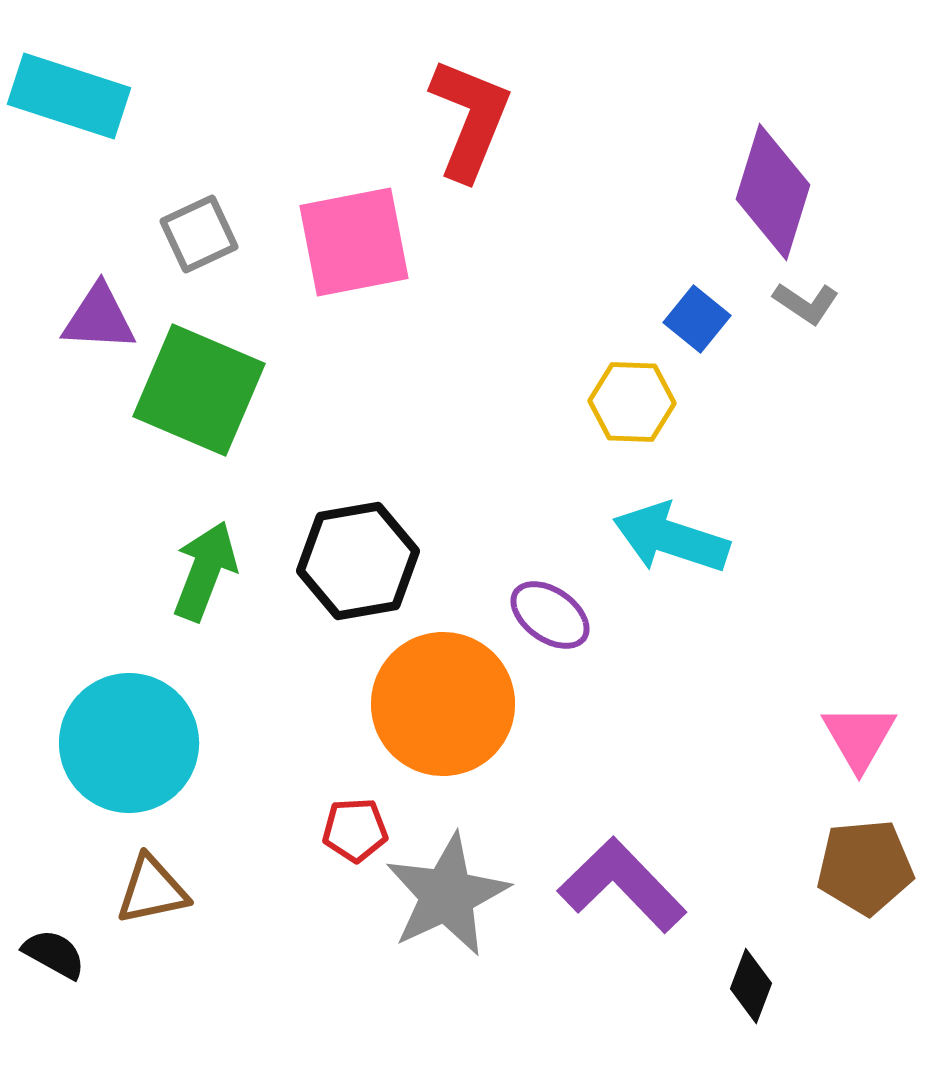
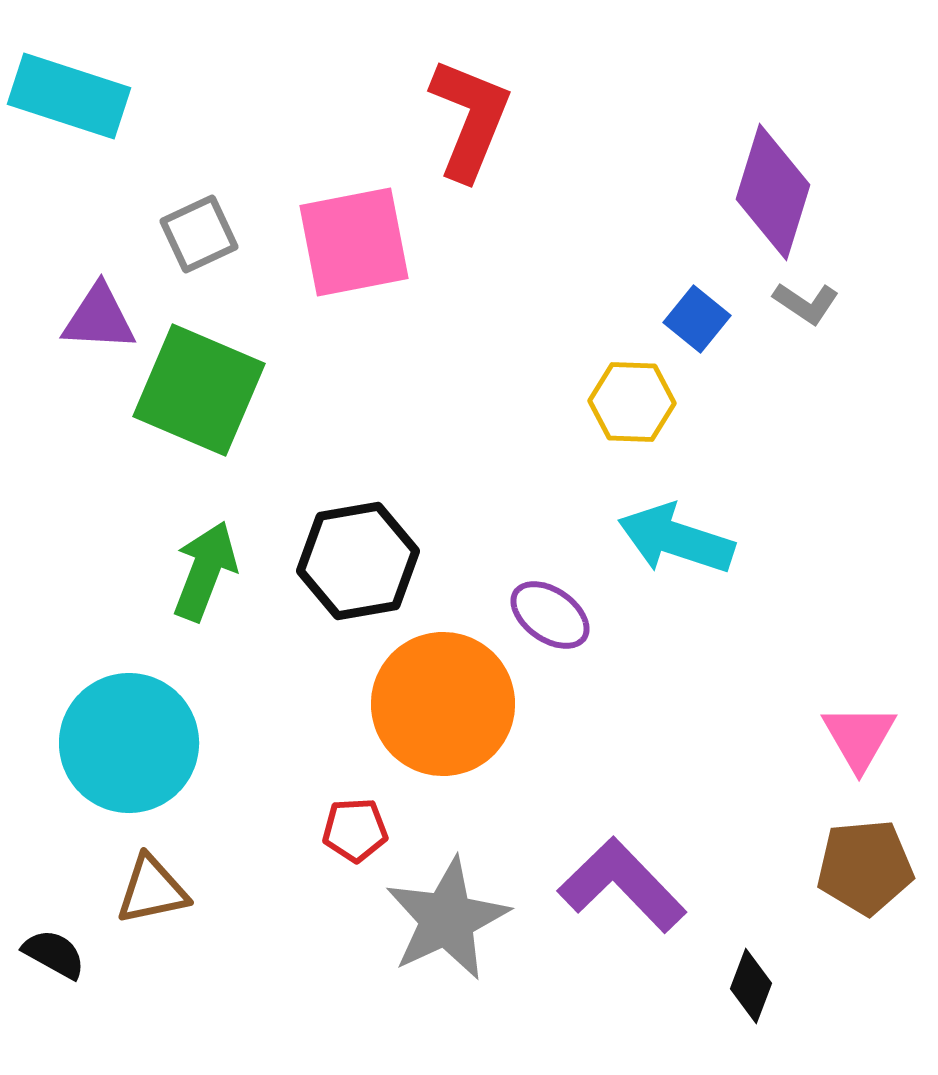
cyan arrow: moved 5 px right, 1 px down
gray star: moved 24 px down
